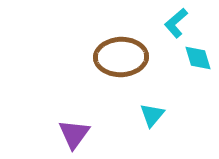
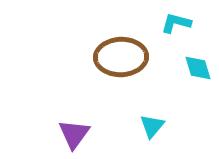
cyan L-shape: rotated 56 degrees clockwise
cyan diamond: moved 10 px down
cyan triangle: moved 11 px down
